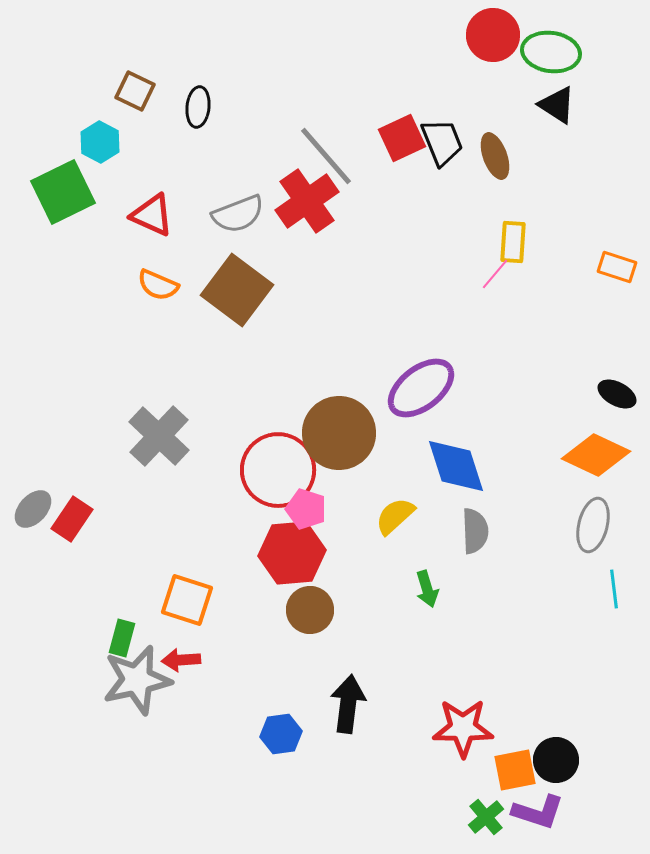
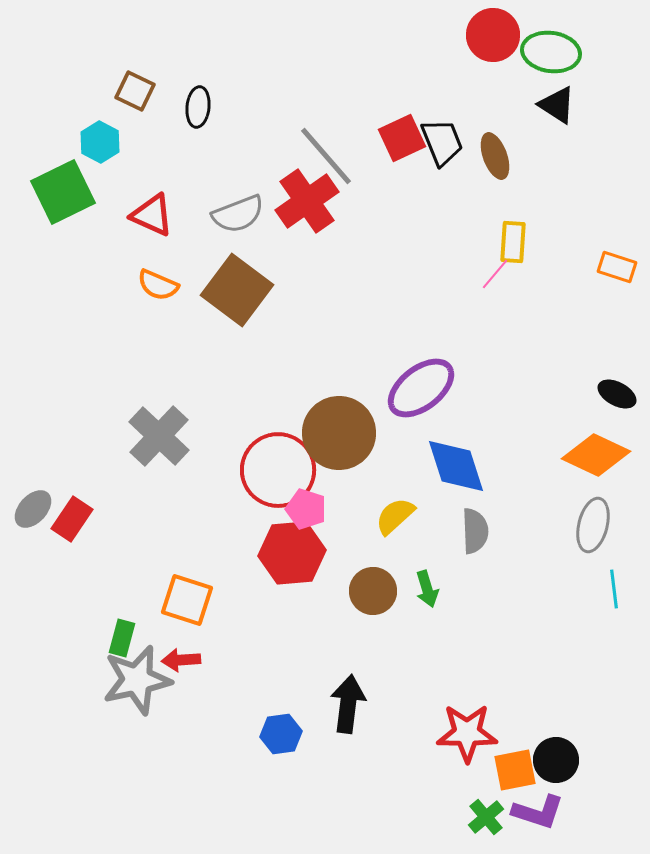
brown circle at (310, 610): moved 63 px right, 19 px up
red star at (463, 728): moved 4 px right, 5 px down
